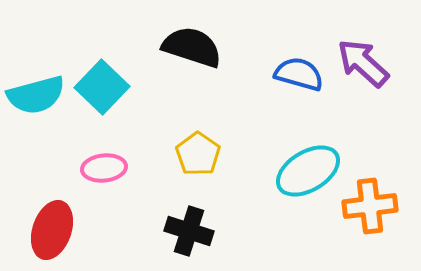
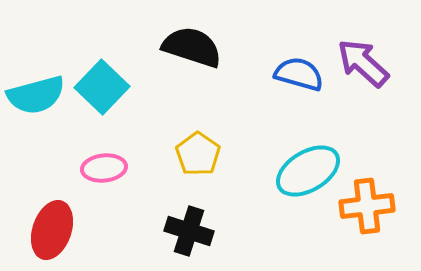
orange cross: moved 3 px left
